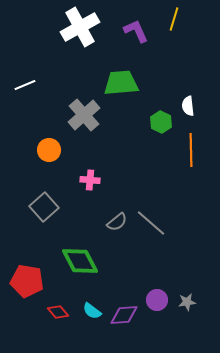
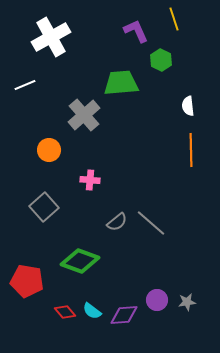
yellow line: rotated 35 degrees counterclockwise
white cross: moved 29 px left, 10 px down
green hexagon: moved 62 px up
green diamond: rotated 42 degrees counterclockwise
red diamond: moved 7 px right
